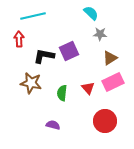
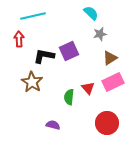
gray star: rotated 16 degrees counterclockwise
brown star: moved 1 px right, 1 px up; rotated 20 degrees clockwise
green semicircle: moved 7 px right, 4 px down
red circle: moved 2 px right, 2 px down
